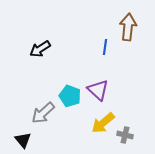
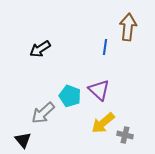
purple triangle: moved 1 px right
